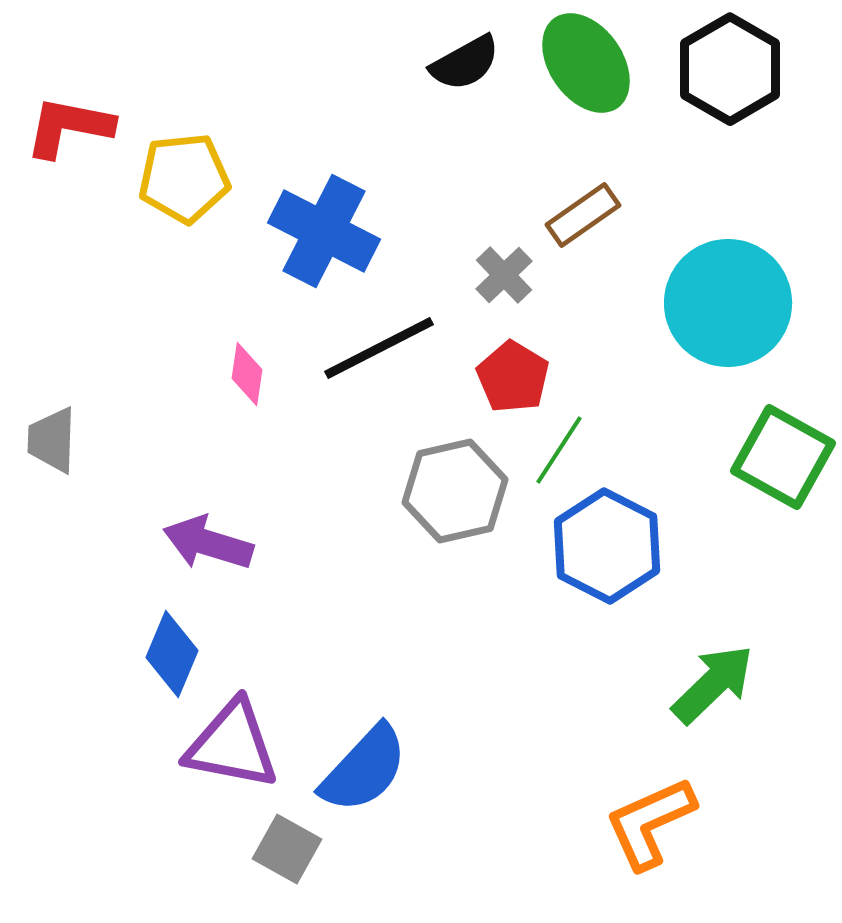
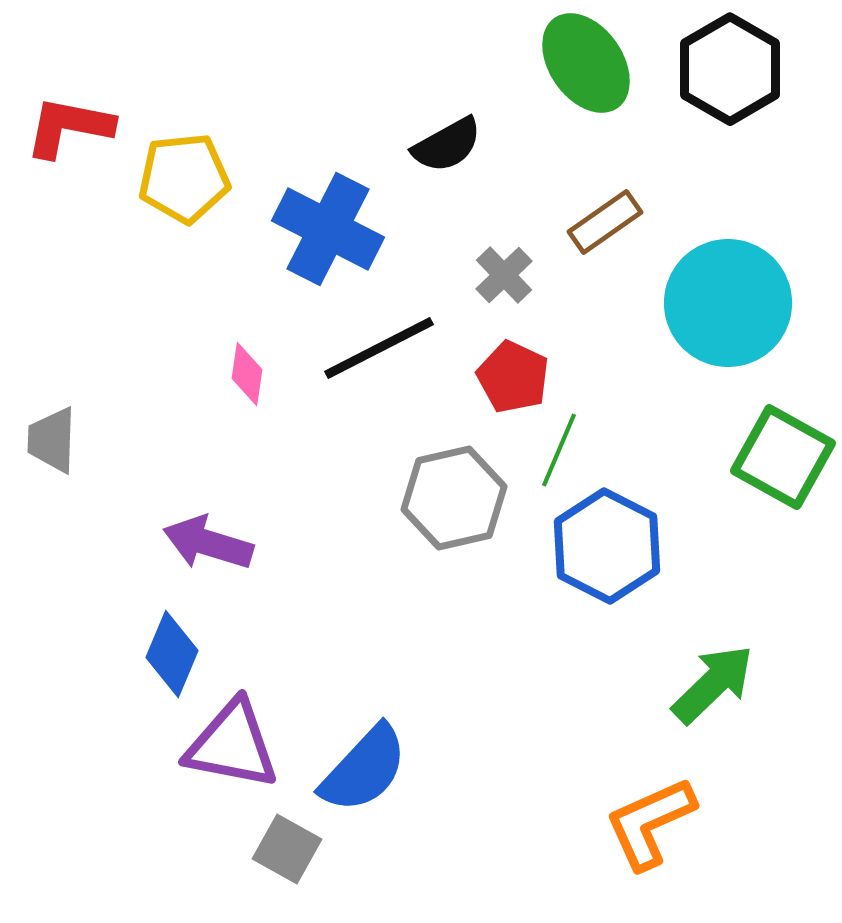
black semicircle: moved 18 px left, 82 px down
brown rectangle: moved 22 px right, 7 px down
blue cross: moved 4 px right, 2 px up
red pentagon: rotated 6 degrees counterclockwise
green line: rotated 10 degrees counterclockwise
gray hexagon: moved 1 px left, 7 px down
